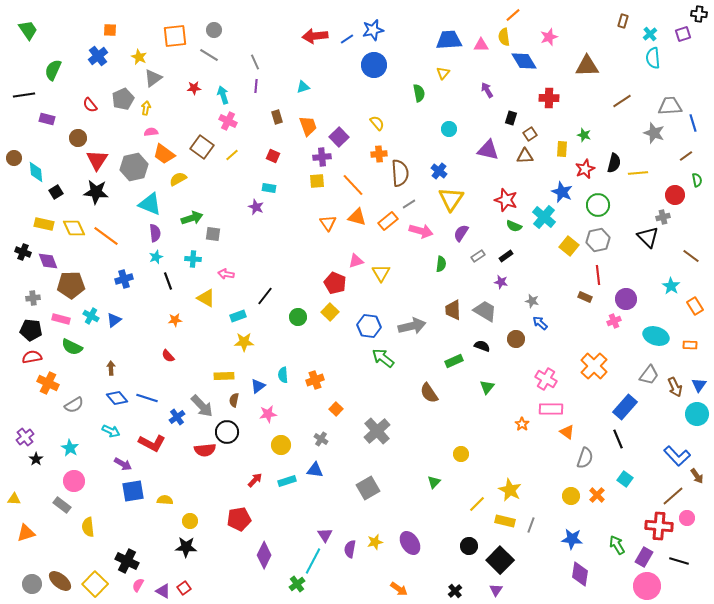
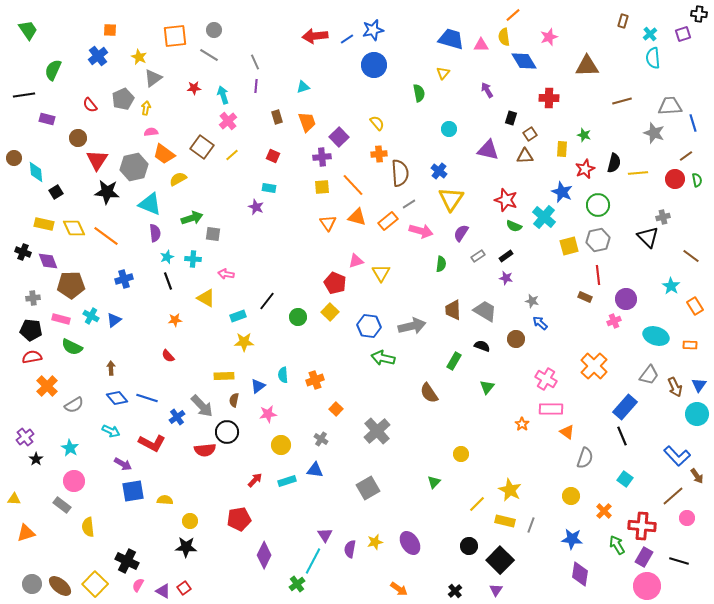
blue trapezoid at (449, 40): moved 2 px right, 1 px up; rotated 20 degrees clockwise
brown line at (622, 101): rotated 18 degrees clockwise
pink cross at (228, 121): rotated 24 degrees clockwise
orange trapezoid at (308, 126): moved 1 px left, 4 px up
yellow square at (317, 181): moved 5 px right, 6 px down
black star at (96, 192): moved 11 px right
red circle at (675, 195): moved 16 px up
yellow square at (569, 246): rotated 36 degrees clockwise
cyan star at (156, 257): moved 11 px right
purple star at (501, 282): moved 5 px right, 4 px up
black line at (265, 296): moved 2 px right, 5 px down
green arrow at (383, 358): rotated 25 degrees counterclockwise
green rectangle at (454, 361): rotated 36 degrees counterclockwise
orange cross at (48, 383): moved 1 px left, 3 px down; rotated 20 degrees clockwise
black line at (618, 439): moved 4 px right, 3 px up
orange cross at (597, 495): moved 7 px right, 16 px down
red cross at (659, 526): moved 17 px left
brown ellipse at (60, 581): moved 5 px down
